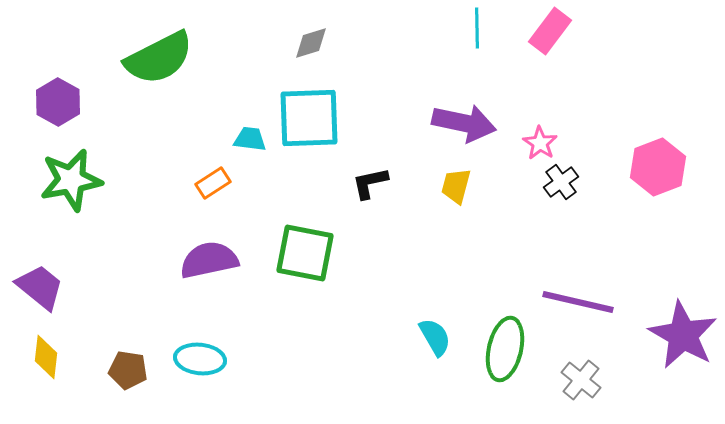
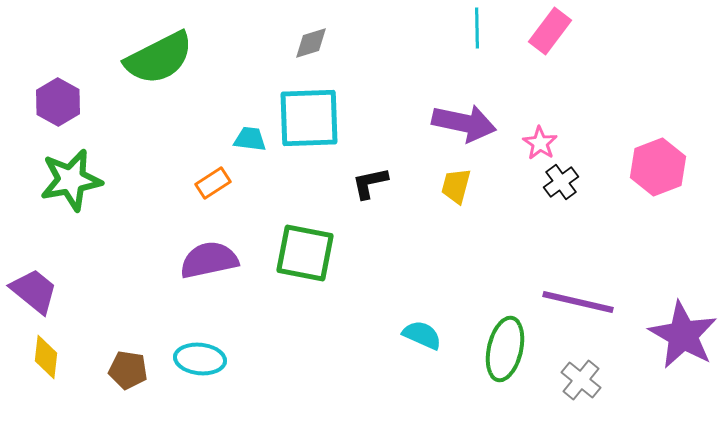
purple trapezoid: moved 6 px left, 4 px down
cyan semicircle: moved 13 px left, 2 px up; rotated 36 degrees counterclockwise
